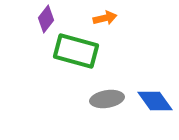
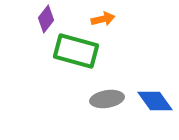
orange arrow: moved 2 px left, 1 px down
